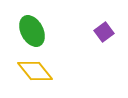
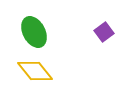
green ellipse: moved 2 px right, 1 px down
